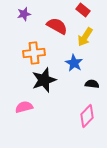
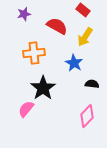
black star: moved 1 px left, 8 px down; rotated 15 degrees counterclockwise
pink semicircle: moved 2 px right, 2 px down; rotated 36 degrees counterclockwise
